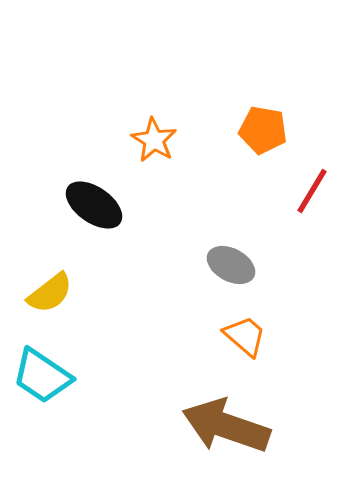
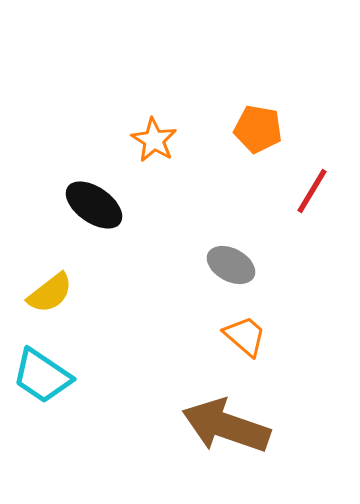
orange pentagon: moved 5 px left, 1 px up
